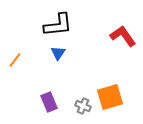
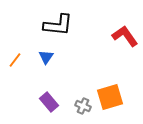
black L-shape: rotated 12 degrees clockwise
red L-shape: moved 2 px right
blue triangle: moved 12 px left, 4 px down
purple rectangle: rotated 18 degrees counterclockwise
